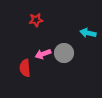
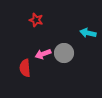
red star: rotated 24 degrees clockwise
